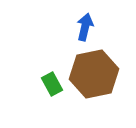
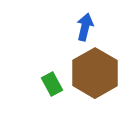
brown hexagon: moved 1 px right, 1 px up; rotated 18 degrees counterclockwise
